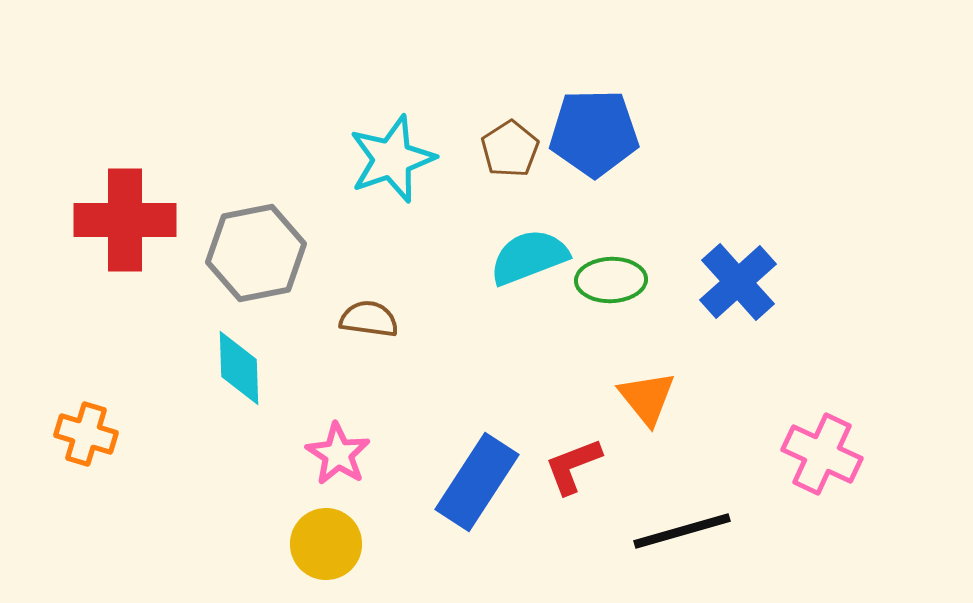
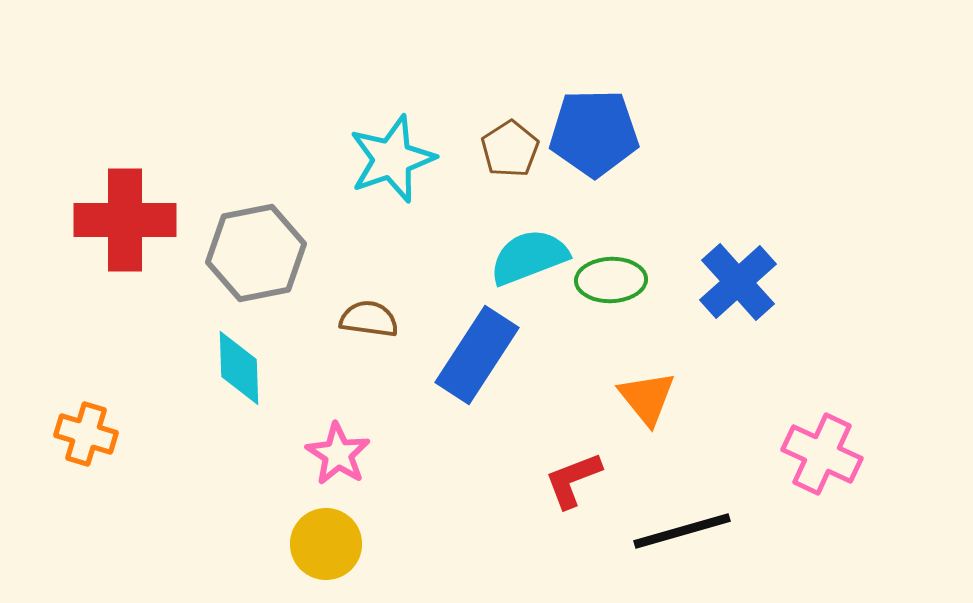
red L-shape: moved 14 px down
blue rectangle: moved 127 px up
